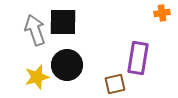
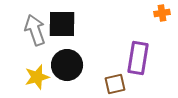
black square: moved 1 px left, 2 px down
